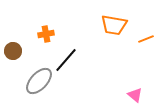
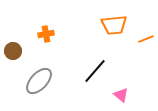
orange trapezoid: rotated 16 degrees counterclockwise
black line: moved 29 px right, 11 px down
pink triangle: moved 14 px left
